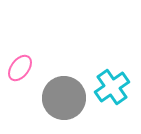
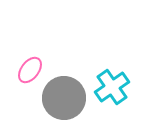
pink ellipse: moved 10 px right, 2 px down
